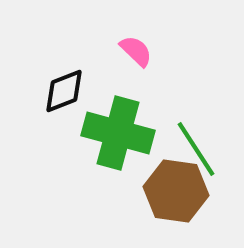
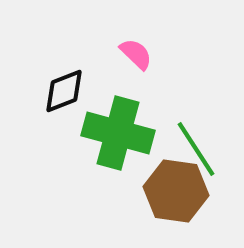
pink semicircle: moved 3 px down
